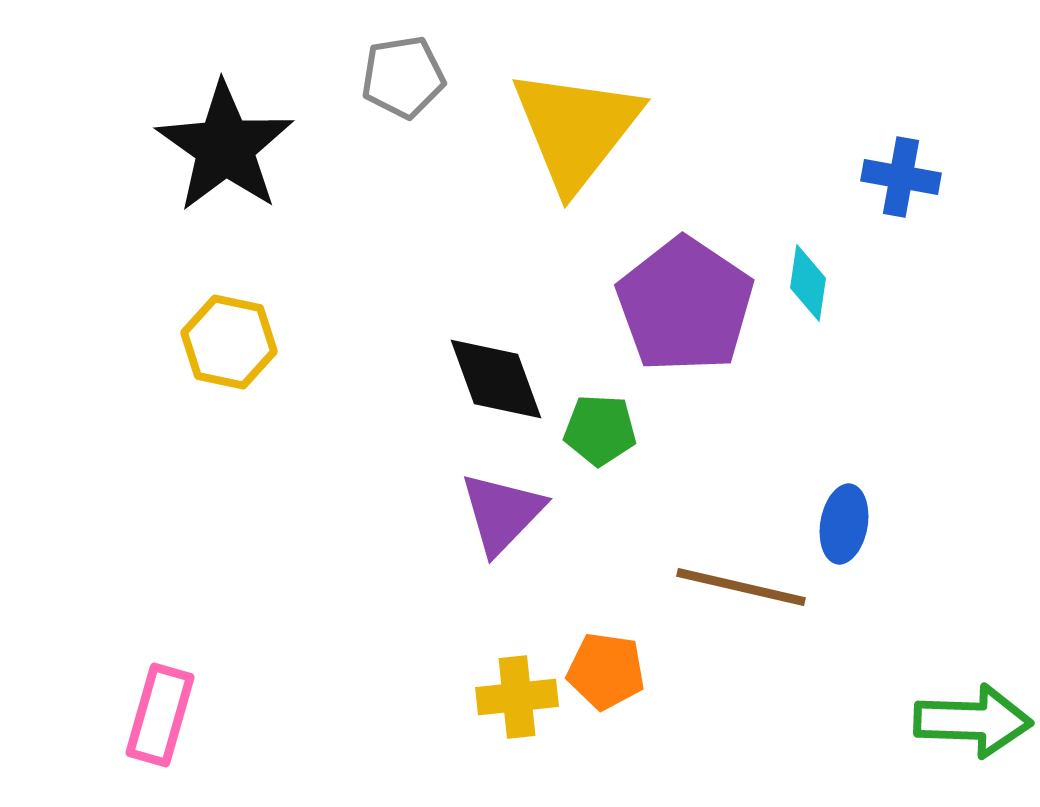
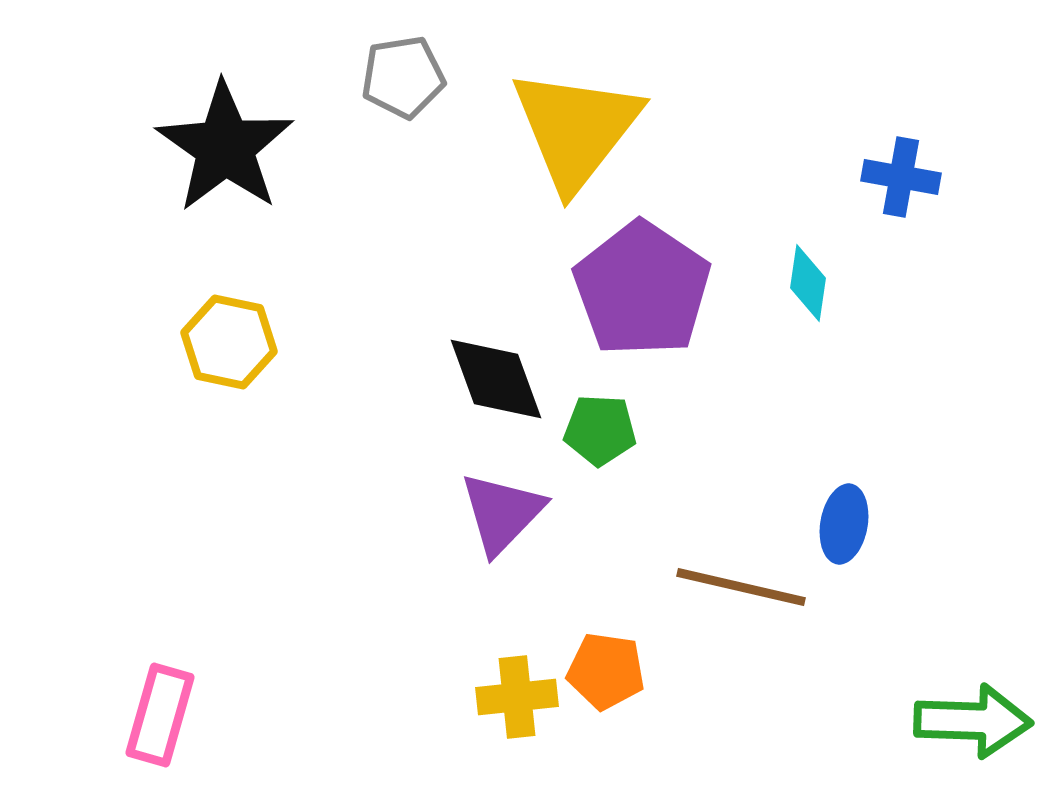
purple pentagon: moved 43 px left, 16 px up
